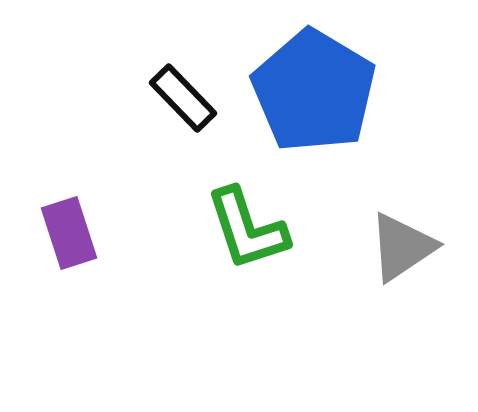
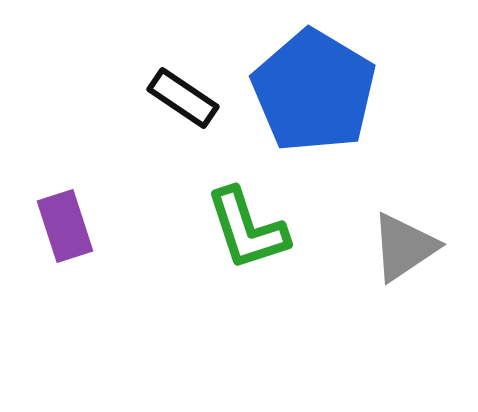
black rectangle: rotated 12 degrees counterclockwise
purple rectangle: moved 4 px left, 7 px up
gray triangle: moved 2 px right
